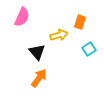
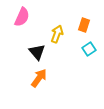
orange rectangle: moved 4 px right, 3 px down
yellow arrow: moved 2 px left, 1 px up; rotated 54 degrees counterclockwise
